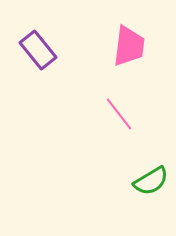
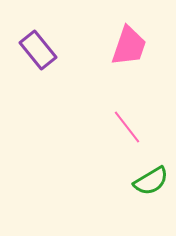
pink trapezoid: rotated 12 degrees clockwise
pink line: moved 8 px right, 13 px down
